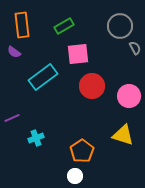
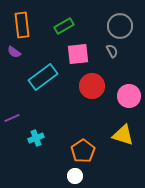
gray semicircle: moved 23 px left, 3 px down
orange pentagon: moved 1 px right
